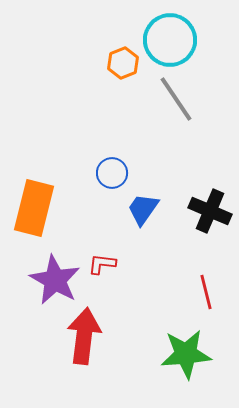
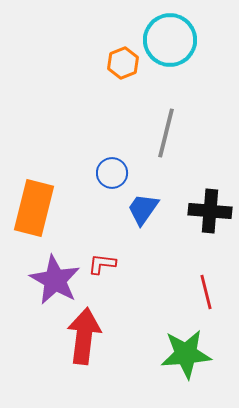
gray line: moved 10 px left, 34 px down; rotated 48 degrees clockwise
black cross: rotated 18 degrees counterclockwise
